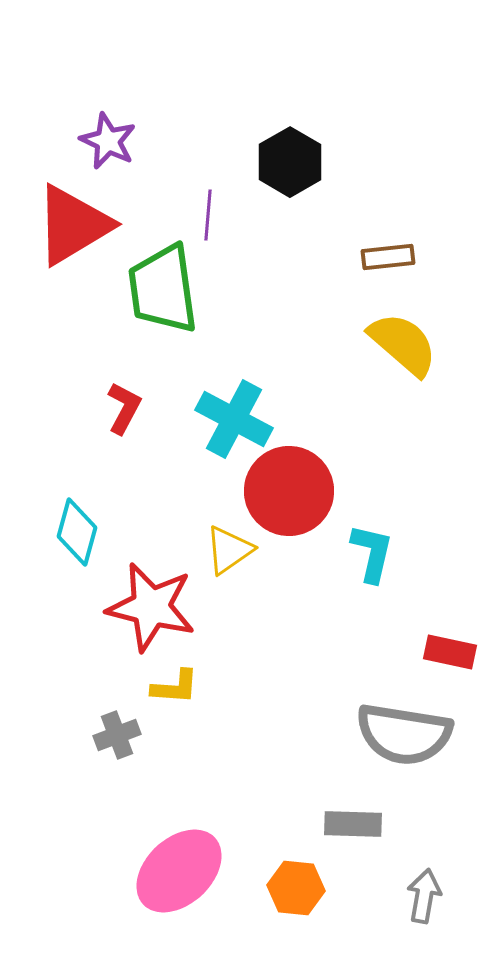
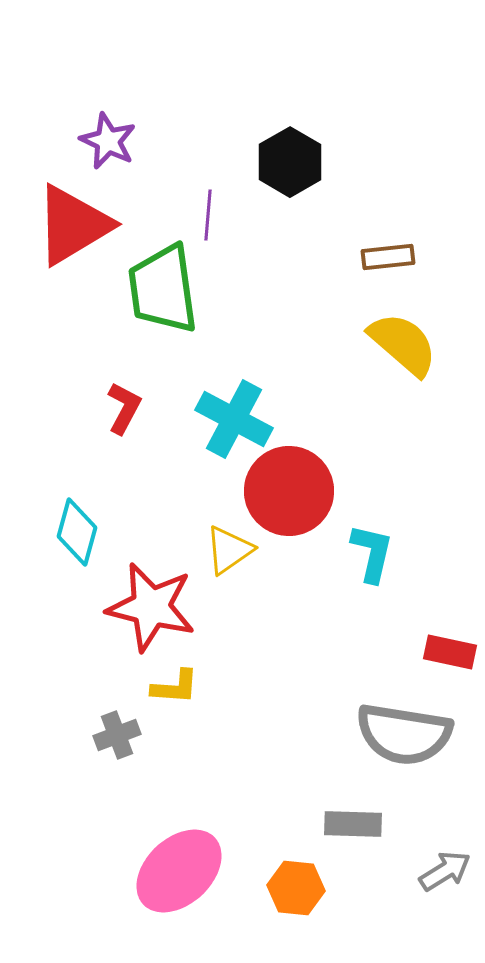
gray arrow: moved 21 px right, 25 px up; rotated 48 degrees clockwise
